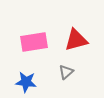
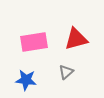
red triangle: moved 1 px up
blue star: moved 2 px up
